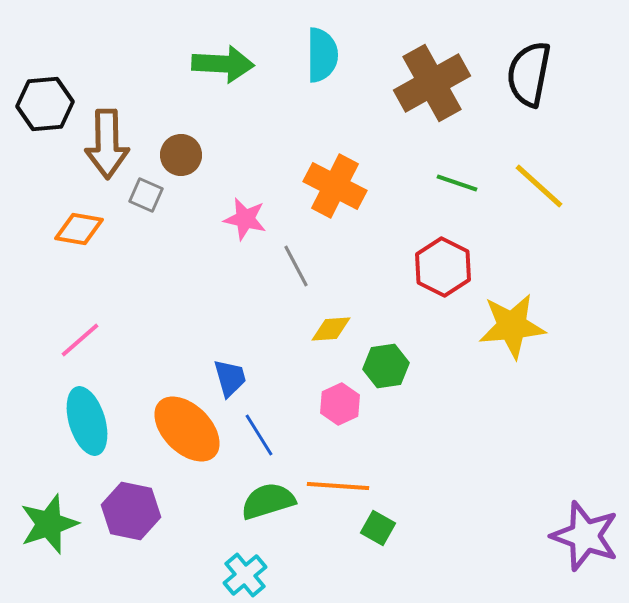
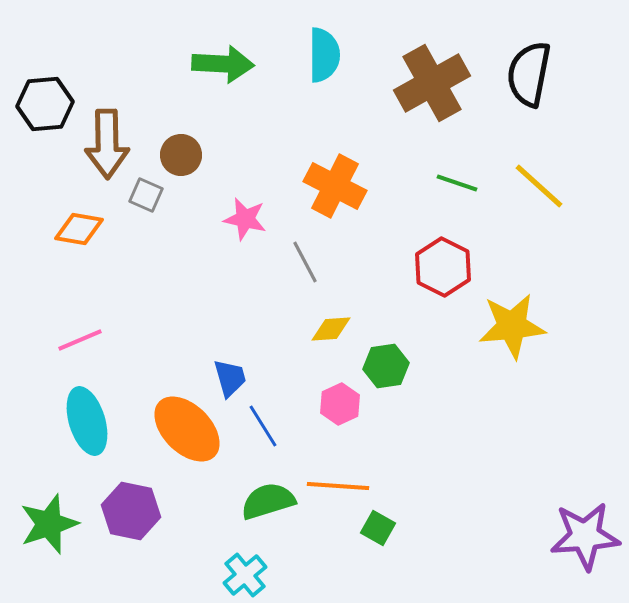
cyan semicircle: moved 2 px right
gray line: moved 9 px right, 4 px up
pink line: rotated 18 degrees clockwise
blue line: moved 4 px right, 9 px up
purple star: rotated 24 degrees counterclockwise
